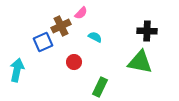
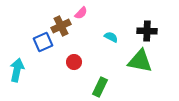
cyan semicircle: moved 16 px right
green triangle: moved 1 px up
